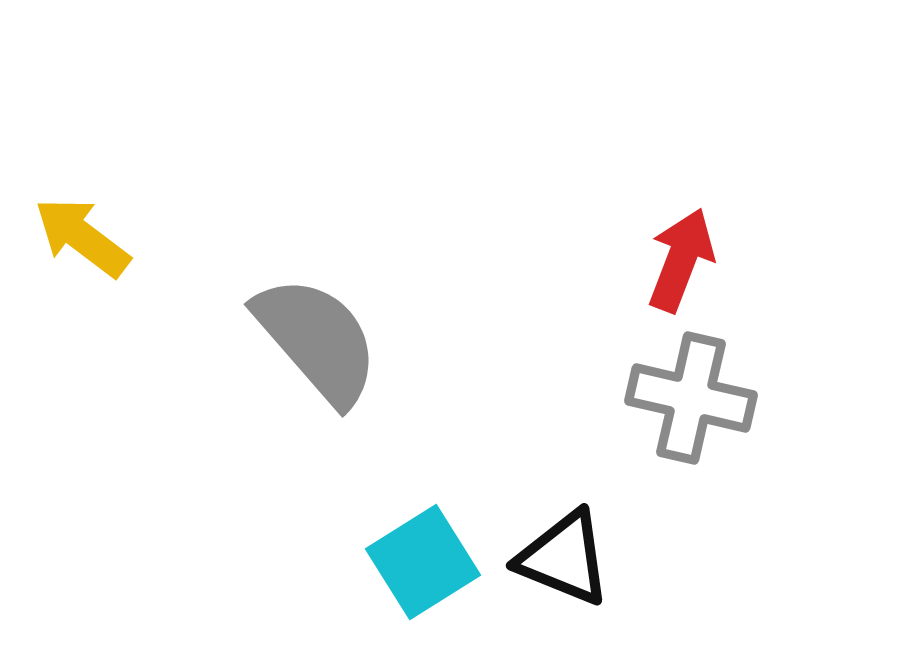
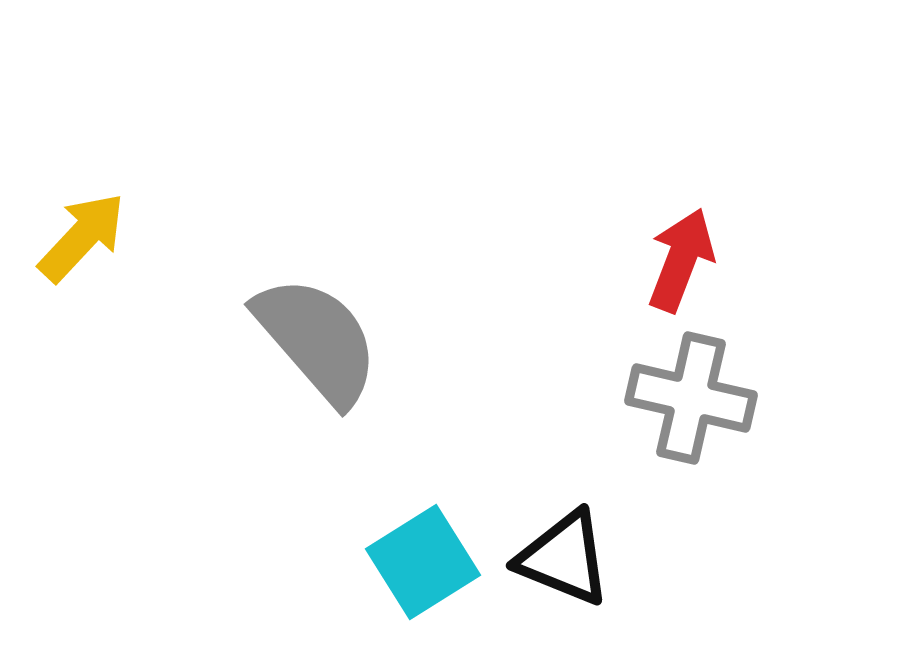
yellow arrow: rotated 96 degrees clockwise
